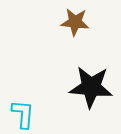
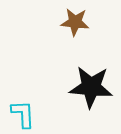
cyan L-shape: rotated 8 degrees counterclockwise
